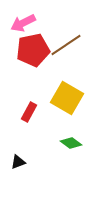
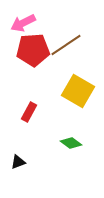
red pentagon: rotated 8 degrees clockwise
yellow square: moved 11 px right, 7 px up
